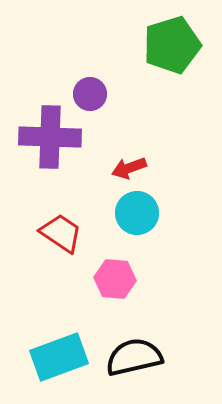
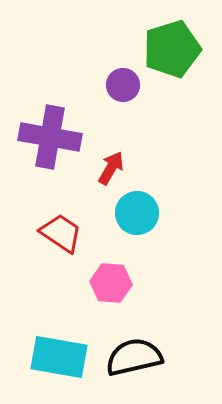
green pentagon: moved 4 px down
purple circle: moved 33 px right, 9 px up
purple cross: rotated 8 degrees clockwise
red arrow: moved 18 px left; rotated 140 degrees clockwise
pink hexagon: moved 4 px left, 4 px down
cyan rectangle: rotated 30 degrees clockwise
